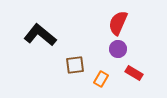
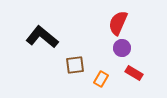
black L-shape: moved 2 px right, 2 px down
purple circle: moved 4 px right, 1 px up
